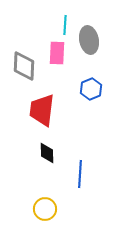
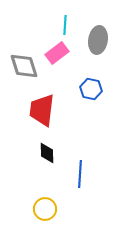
gray ellipse: moved 9 px right; rotated 20 degrees clockwise
pink rectangle: rotated 50 degrees clockwise
gray diamond: rotated 20 degrees counterclockwise
blue hexagon: rotated 25 degrees counterclockwise
